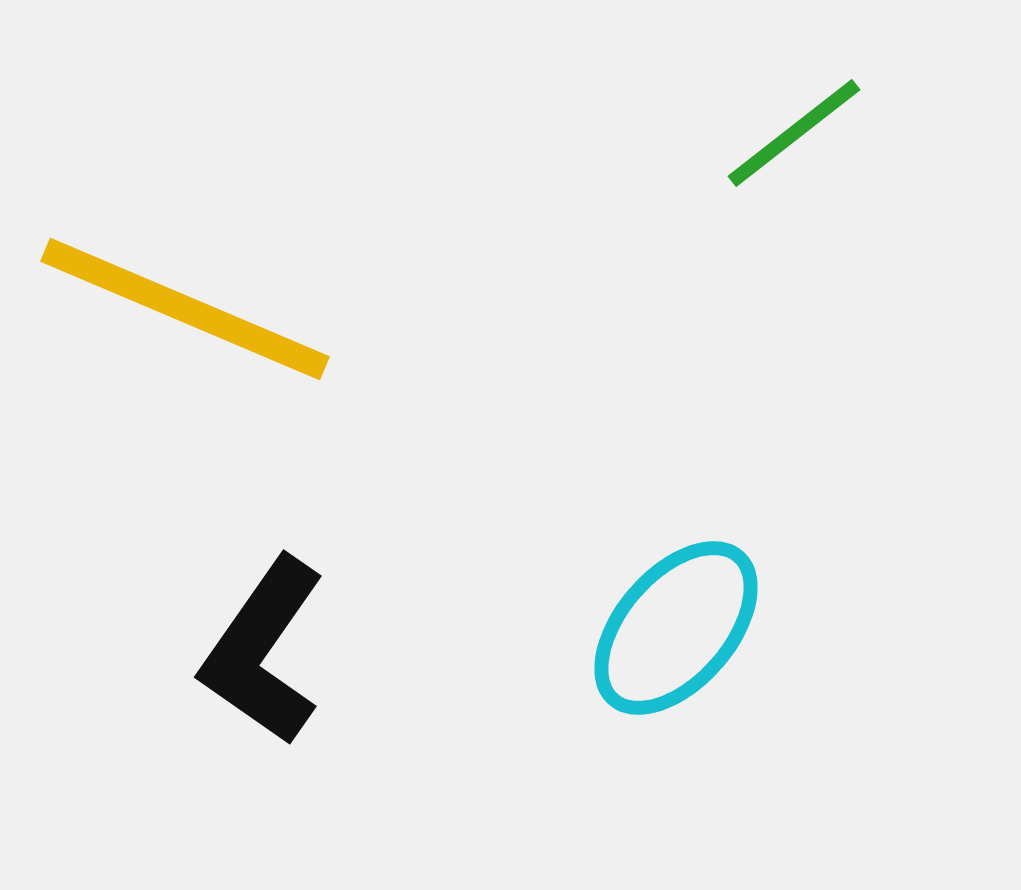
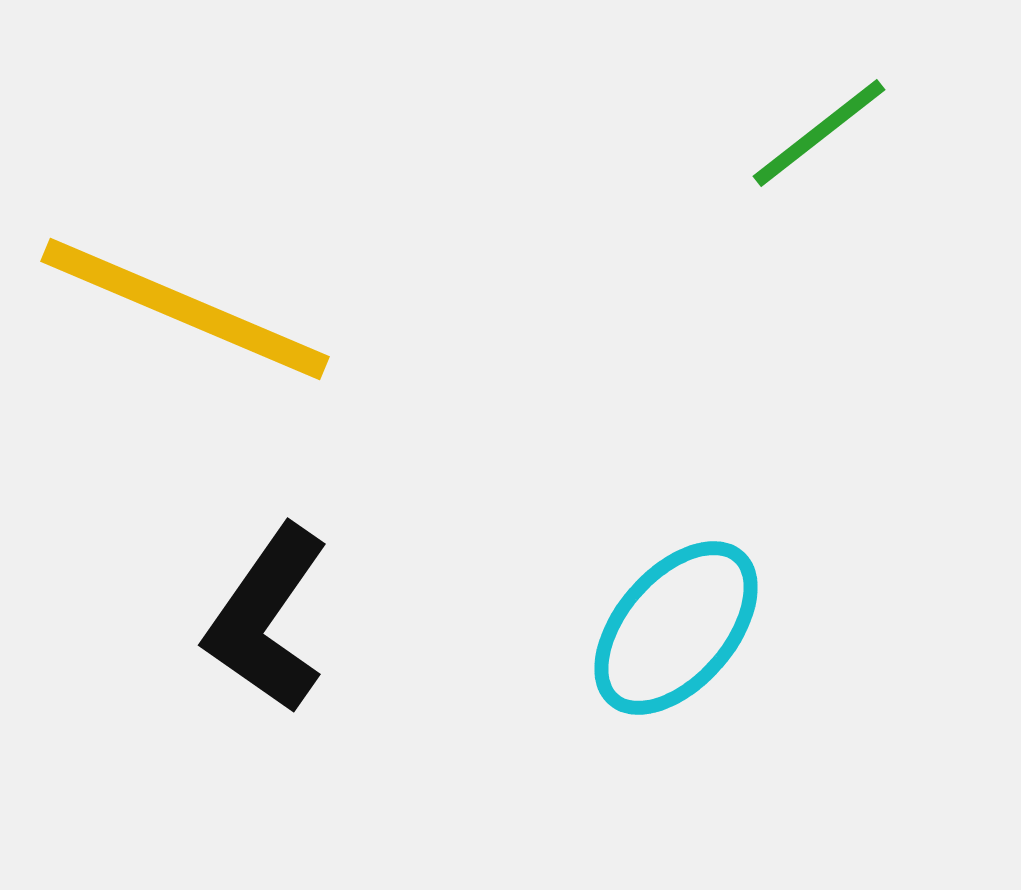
green line: moved 25 px right
black L-shape: moved 4 px right, 32 px up
